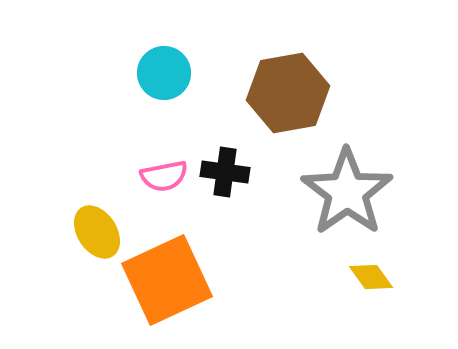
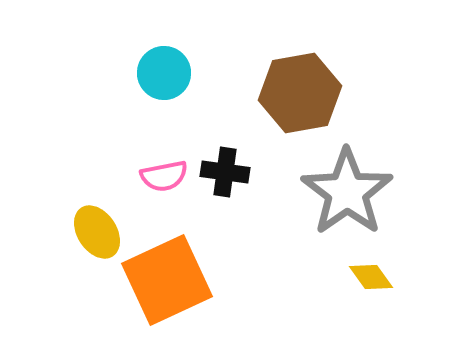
brown hexagon: moved 12 px right
